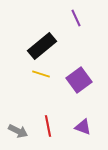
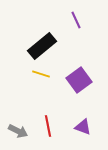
purple line: moved 2 px down
